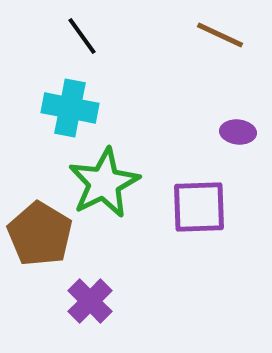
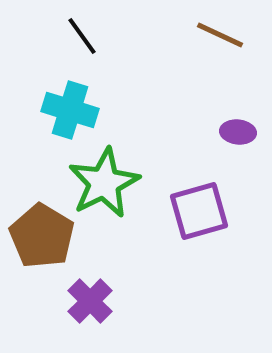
cyan cross: moved 2 px down; rotated 6 degrees clockwise
purple square: moved 4 px down; rotated 14 degrees counterclockwise
brown pentagon: moved 2 px right, 2 px down
